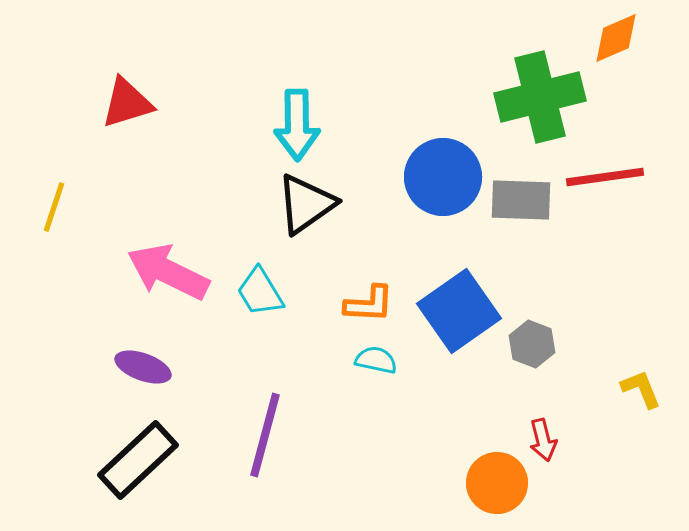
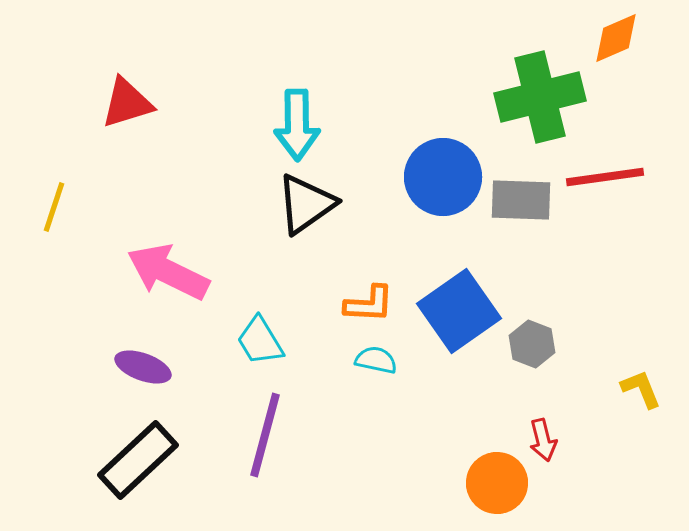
cyan trapezoid: moved 49 px down
